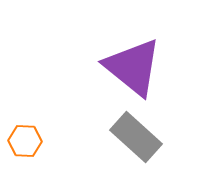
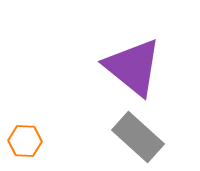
gray rectangle: moved 2 px right
